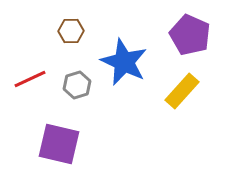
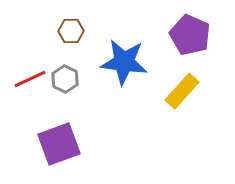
blue star: rotated 18 degrees counterclockwise
gray hexagon: moved 12 px left, 6 px up; rotated 16 degrees counterclockwise
purple square: rotated 33 degrees counterclockwise
